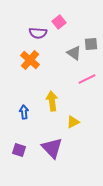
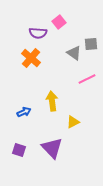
orange cross: moved 1 px right, 2 px up
blue arrow: rotated 72 degrees clockwise
